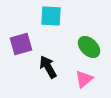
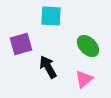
green ellipse: moved 1 px left, 1 px up
